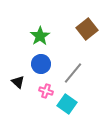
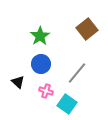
gray line: moved 4 px right
